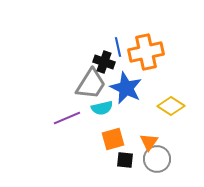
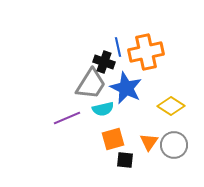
cyan semicircle: moved 1 px right, 1 px down
gray circle: moved 17 px right, 14 px up
